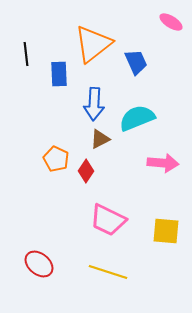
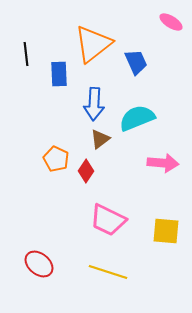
brown triangle: rotated 10 degrees counterclockwise
